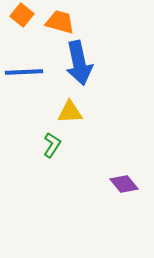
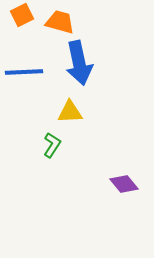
orange square: rotated 25 degrees clockwise
